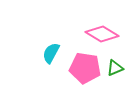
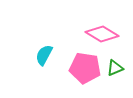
cyan semicircle: moved 7 px left, 2 px down
